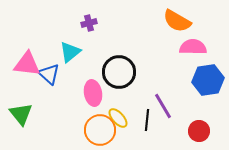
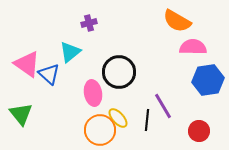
pink triangle: rotated 28 degrees clockwise
